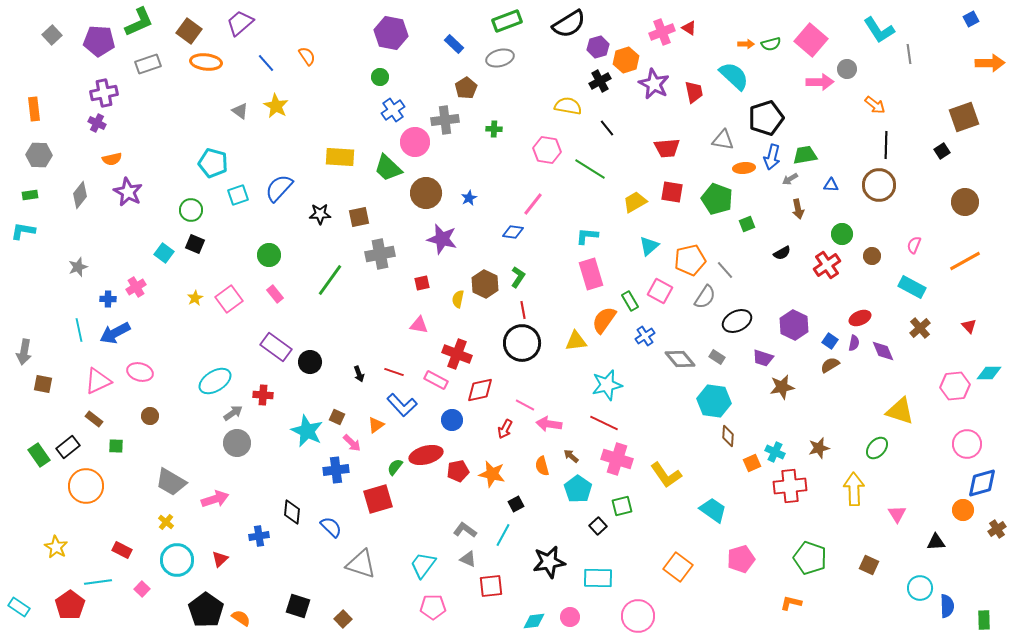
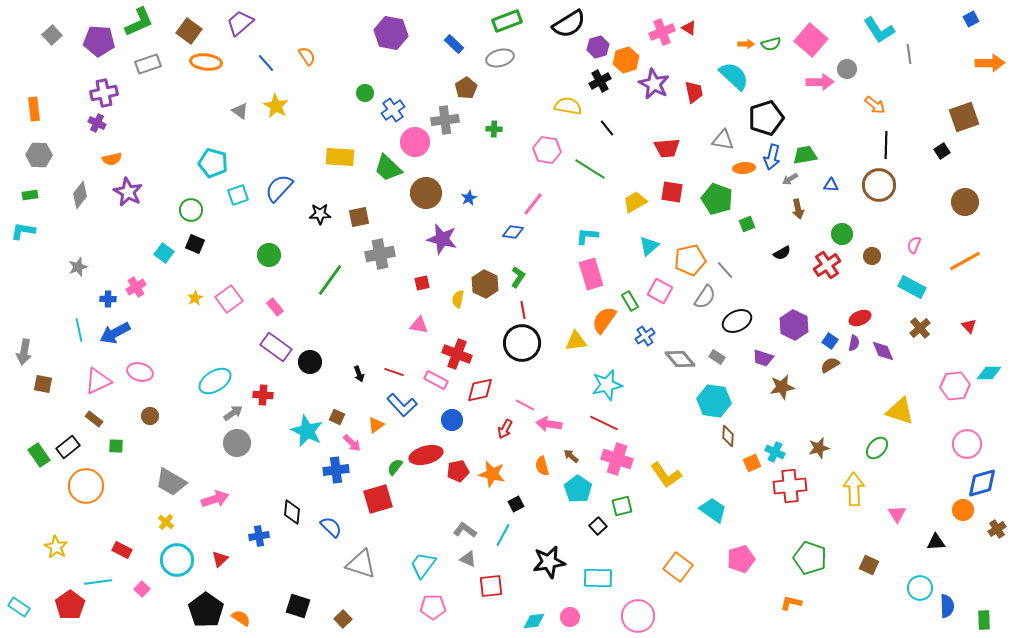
green circle at (380, 77): moved 15 px left, 16 px down
pink rectangle at (275, 294): moved 13 px down
